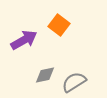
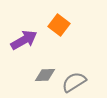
gray diamond: rotated 10 degrees clockwise
